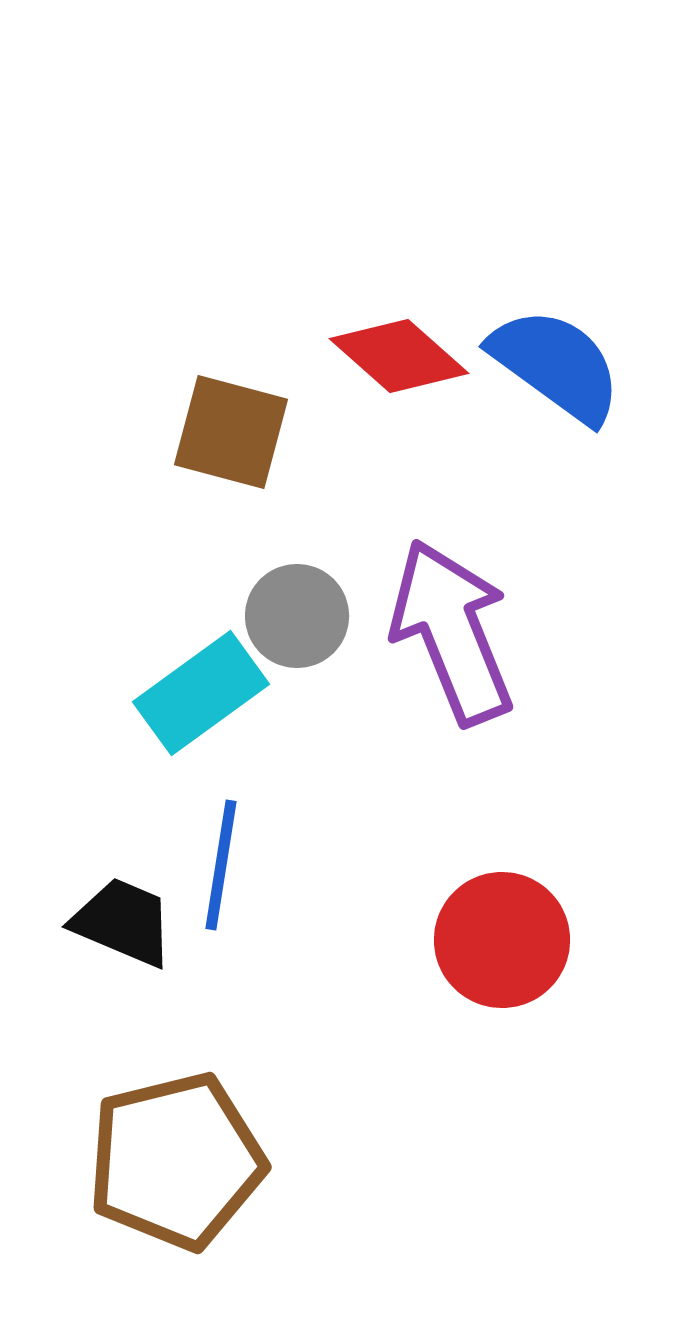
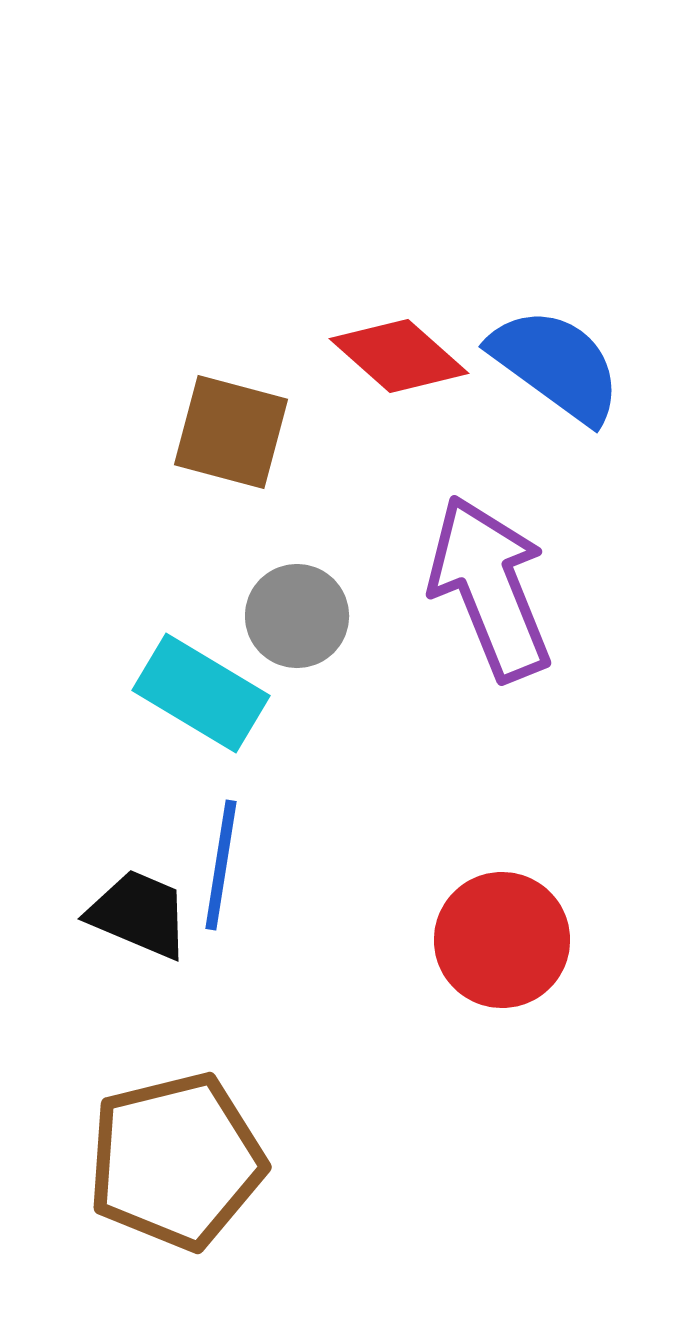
purple arrow: moved 38 px right, 44 px up
cyan rectangle: rotated 67 degrees clockwise
black trapezoid: moved 16 px right, 8 px up
